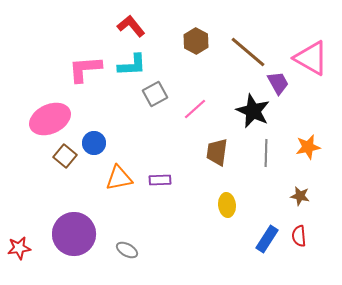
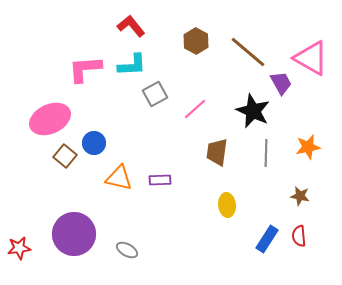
purple trapezoid: moved 3 px right
orange triangle: rotated 24 degrees clockwise
